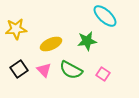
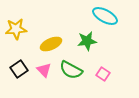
cyan ellipse: rotated 15 degrees counterclockwise
